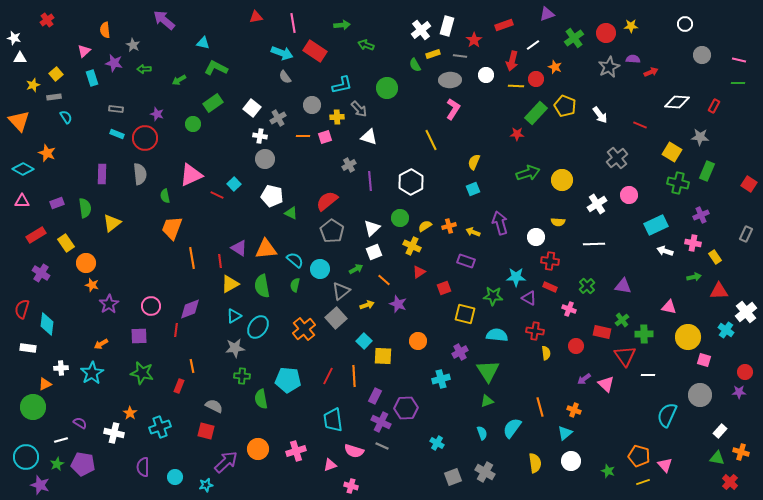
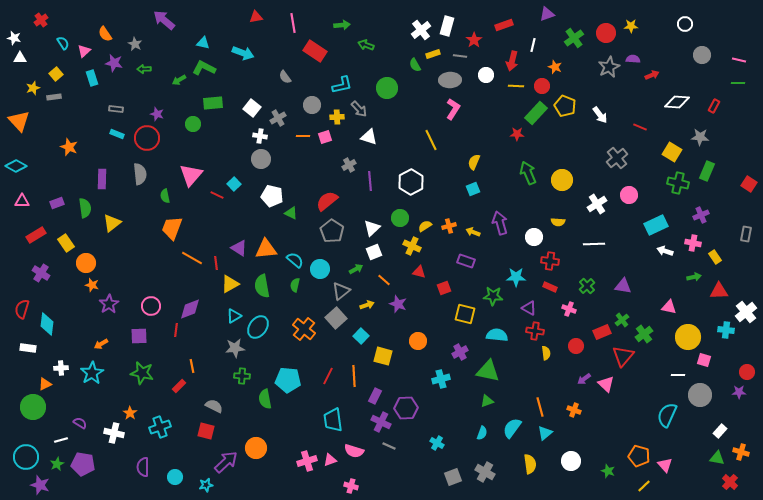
red cross at (47, 20): moved 6 px left
orange semicircle at (105, 30): moved 4 px down; rotated 28 degrees counterclockwise
gray star at (133, 45): moved 2 px right, 1 px up
white line at (533, 45): rotated 40 degrees counterclockwise
cyan arrow at (282, 53): moved 39 px left
green L-shape at (216, 68): moved 12 px left
red arrow at (651, 72): moved 1 px right, 3 px down
red circle at (536, 79): moved 6 px right, 7 px down
yellow star at (33, 85): moved 3 px down
green rectangle at (213, 103): rotated 30 degrees clockwise
cyan semicircle at (66, 117): moved 3 px left, 74 px up
red line at (640, 125): moved 2 px down
red circle at (145, 138): moved 2 px right
orange star at (47, 153): moved 22 px right, 6 px up
gray circle at (265, 159): moved 4 px left
cyan diamond at (23, 169): moved 7 px left, 3 px up
green arrow at (528, 173): rotated 95 degrees counterclockwise
purple rectangle at (102, 174): moved 5 px down
pink triangle at (191, 175): rotated 25 degrees counterclockwise
gray rectangle at (746, 234): rotated 14 degrees counterclockwise
white circle at (536, 237): moved 2 px left
orange line at (192, 258): rotated 50 degrees counterclockwise
red line at (220, 261): moved 4 px left, 2 px down
red triangle at (419, 272): rotated 48 degrees clockwise
purple triangle at (529, 298): moved 10 px down
orange cross at (304, 329): rotated 10 degrees counterclockwise
cyan cross at (726, 330): rotated 28 degrees counterclockwise
red rectangle at (602, 332): rotated 36 degrees counterclockwise
green cross at (644, 334): rotated 36 degrees counterclockwise
cyan square at (364, 341): moved 3 px left, 5 px up
yellow square at (383, 356): rotated 12 degrees clockwise
red triangle at (625, 356): moved 2 px left; rotated 15 degrees clockwise
green triangle at (488, 371): rotated 45 degrees counterclockwise
red circle at (745, 372): moved 2 px right
white line at (648, 375): moved 30 px right
red rectangle at (179, 386): rotated 24 degrees clockwise
green semicircle at (261, 399): moved 4 px right
cyan semicircle at (482, 433): rotated 40 degrees clockwise
cyan triangle at (565, 433): moved 20 px left
gray line at (382, 446): moved 7 px right
orange circle at (258, 449): moved 2 px left, 1 px up
pink cross at (296, 451): moved 11 px right, 10 px down
yellow semicircle at (535, 463): moved 5 px left, 1 px down
pink triangle at (330, 465): moved 5 px up
yellow line at (643, 482): moved 1 px right, 4 px down; rotated 24 degrees counterclockwise
